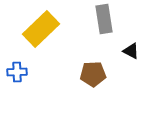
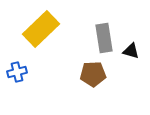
gray rectangle: moved 19 px down
black triangle: rotated 12 degrees counterclockwise
blue cross: rotated 12 degrees counterclockwise
